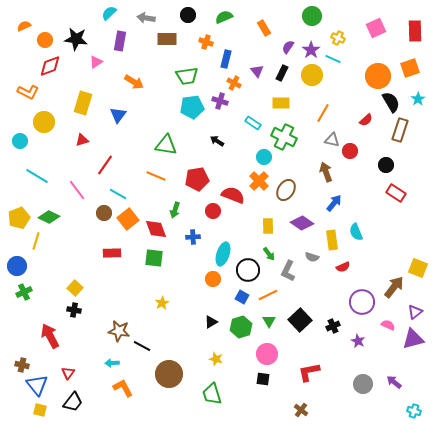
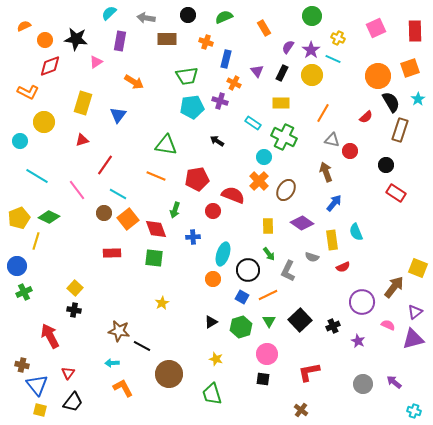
red semicircle at (366, 120): moved 3 px up
